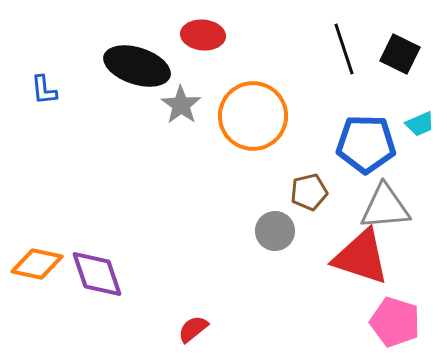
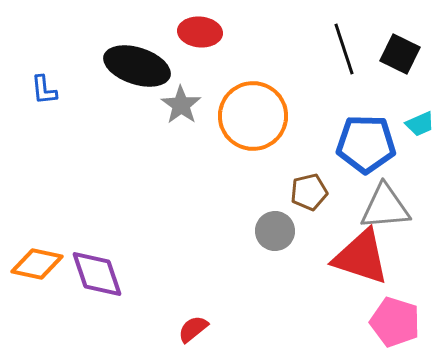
red ellipse: moved 3 px left, 3 px up
